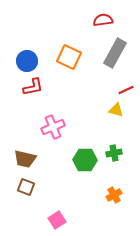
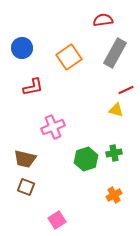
orange square: rotated 30 degrees clockwise
blue circle: moved 5 px left, 13 px up
green hexagon: moved 1 px right, 1 px up; rotated 20 degrees counterclockwise
